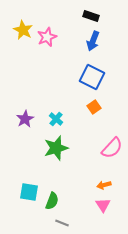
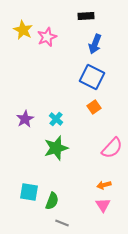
black rectangle: moved 5 px left; rotated 21 degrees counterclockwise
blue arrow: moved 2 px right, 3 px down
